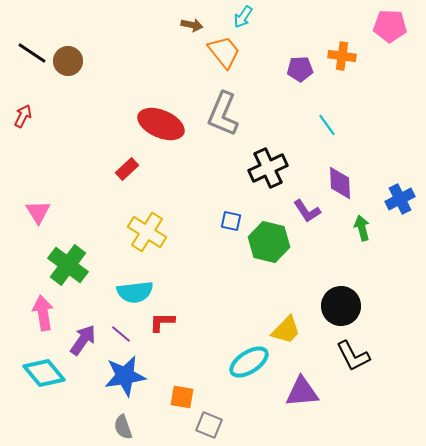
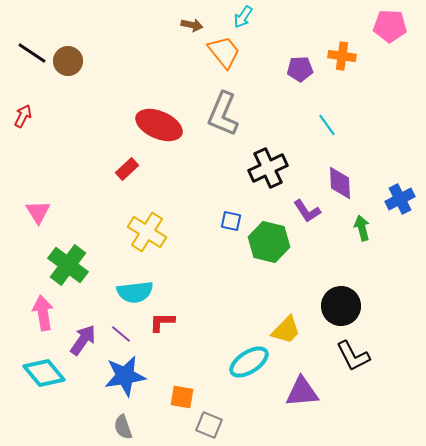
red ellipse: moved 2 px left, 1 px down
